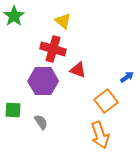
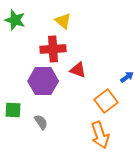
green star: moved 1 px right, 4 px down; rotated 20 degrees counterclockwise
red cross: rotated 20 degrees counterclockwise
